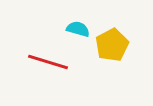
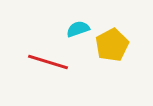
cyan semicircle: rotated 35 degrees counterclockwise
